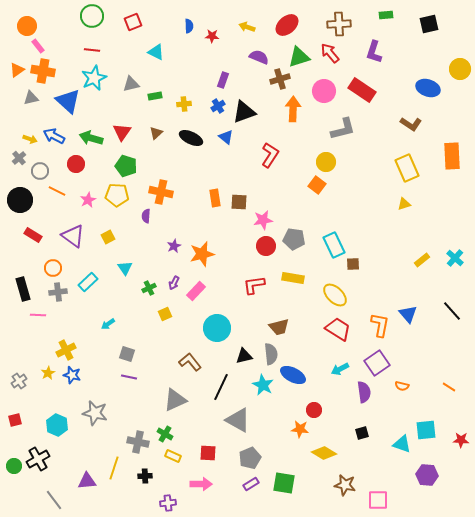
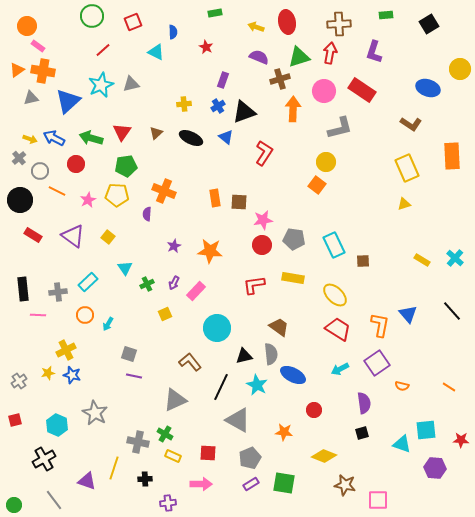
black square at (429, 24): rotated 18 degrees counterclockwise
red ellipse at (287, 25): moved 3 px up; rotated 60 degrees counterclockwise
blue semicircle at (189, 26): moved 16 px left, 6 px down
yellow arrow at (247, 27): moved 9 px right
red star at (212, 36): moved 6 px left, 11 px down; rotated 24 degrees clockwise
pink rectangle at (38, 46): rotated 16 degrees counterclockwise
red line at (92, 50): moved 11 px right; rotated 49 degrees counterclockwise
red arrow at (330, 53): rotated 50 degrees clockwise
cyan star at (94, 78): moved 7 px right, 7 px down
green rectangle at (155, 96): moved 60 px right, 83 px up
blue triangle at (68, 101): rotated 36 degrees clockwise
gray L-shape at (343, 129): moved 3 px left, 1 px up
blue arrow at (54, 136): moved 2 px down
red L-shape at (270, 155): moved 6 px left, 2 px up
green pentagon at (126, 166): rotated 25 degrees counterclockwise
orange cross at (161, 192): moved 3 px right, 1 px up; rotated 10 degrees clockwise
purple semicircle at (146, 216): moved 1 px right, 2 px up
yellow square at (108, 237): rotated 24 degrees counterclockwise
red circle at (266, 246): moved 4 px left, 1 px up
orange star at (202, 254): moved 8 px right, 3 px up; rotated 20 degrees clockwise
yellow rectangle at (422, 260): rotated 70 degrees clockwise
brown square at (353, 264): moved 10 px right, 3 px up
orange circle at (53, 268): moved 32 px right, 47 px down
green cross at (149, 288): moved 2 px left, 4 px up
black rectangle at (23, 289): rotated 10 degrees clockwise
cyan arrow at (108, 324): rotated 24 degrees counterclockwise
brown trapezoid at (279, 327): rotated 130 degrees counterclockwise
gray square at (127, 354): moved 2 px right
yellow star at (48, 373): rotated 16 degrees clockwise
purple line at (129, 377): moved 5 px right, 1 px up
cyan star at (263, 385): moved 6 px left
purple semicircle at (364, 392): moved 11 px down
gray star at (95, 413): rotated 15 degrees clockwise
orange star at (300, 429): moved 16 px left, 3 px down
yellow diamond at (324, 453): moved 3 px down; rotated 10 degrees counterclockwise
black cross at (38, 459): moved 6 px right
green circle at (14, 466): moved 39 px down
purple hexagon at (427, 475): moved 8 px right, 7 px up
black cross at (145, 476): moved 3 px down
purple triangle at (87, 481): rotated 24 degrees clockwise
